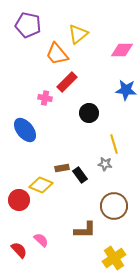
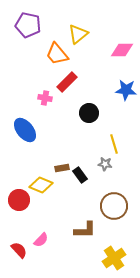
pink semicircle: rotated 91 degrees clockwise
